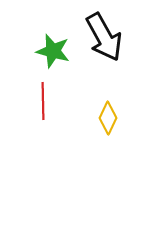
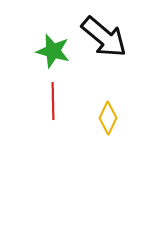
black arrow: rotated 21 degrees counterclockwise
red line: moved 10 px right
